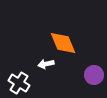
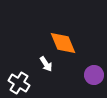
white arrow: rotated 112 degrees counterclockwise
